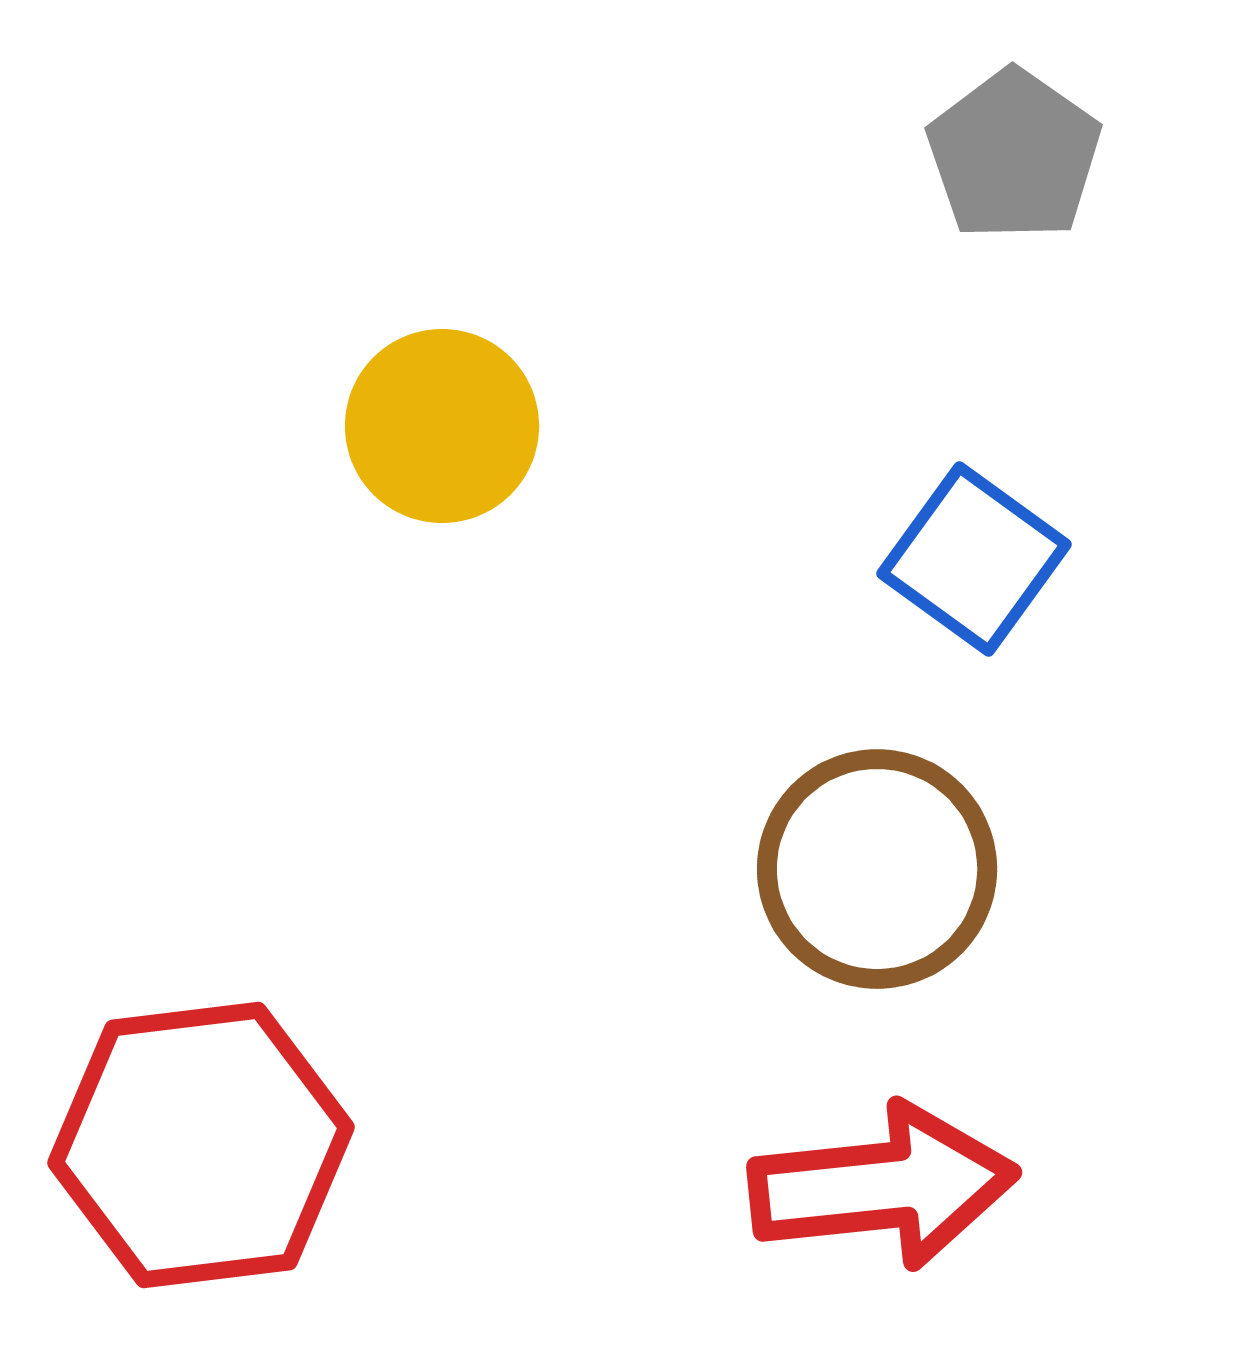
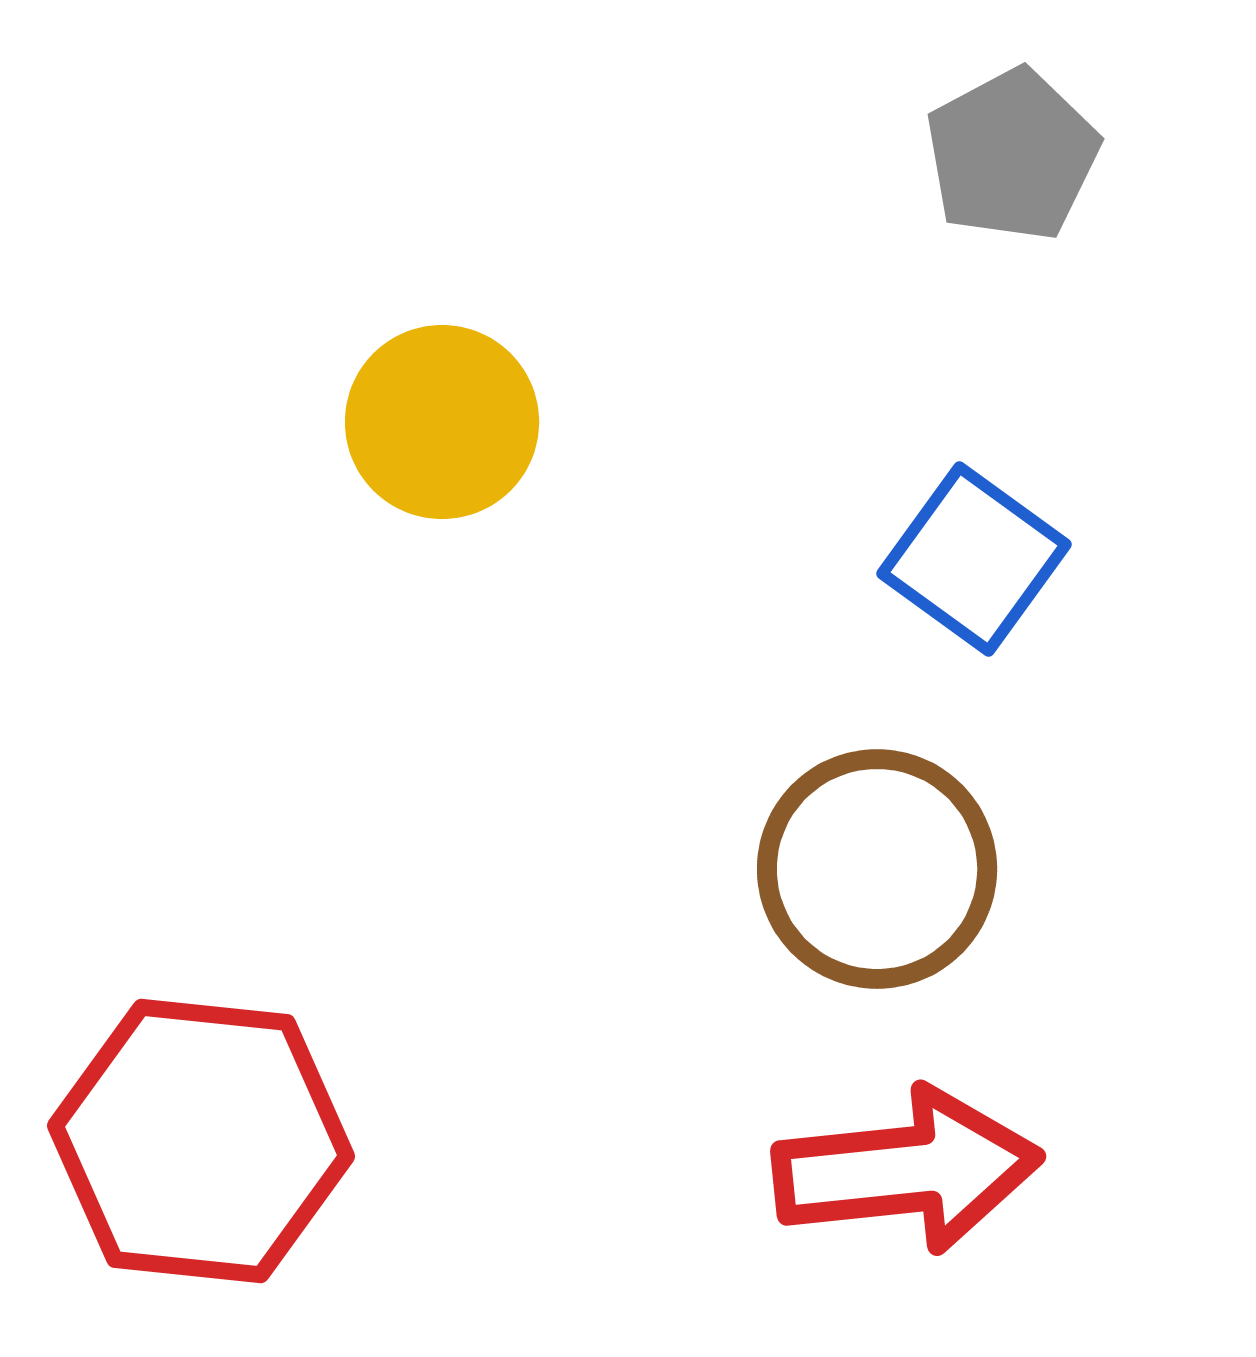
gray pentagon: moved 2 px left; rotated 9 degrees clockwise
yellow circle: moved 4 px up
red hexagon: moved 4 px up; rotated 13 degrees clockwise
red arrow: moved 24 px right, 16 px up
